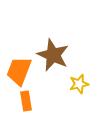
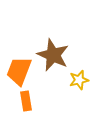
yellow star: moved 4 px up
